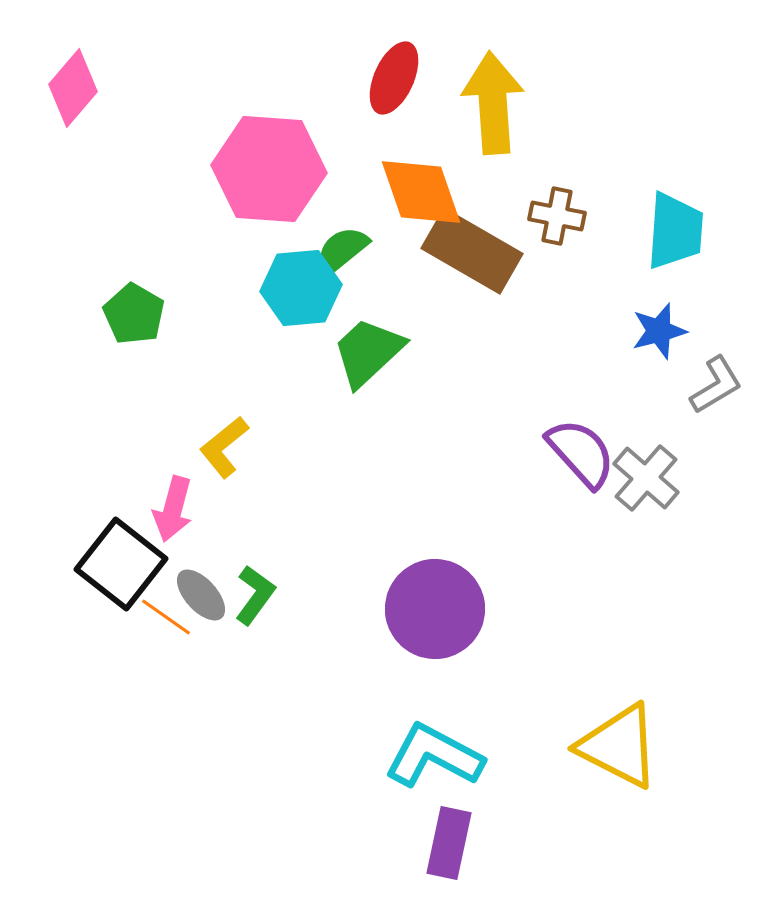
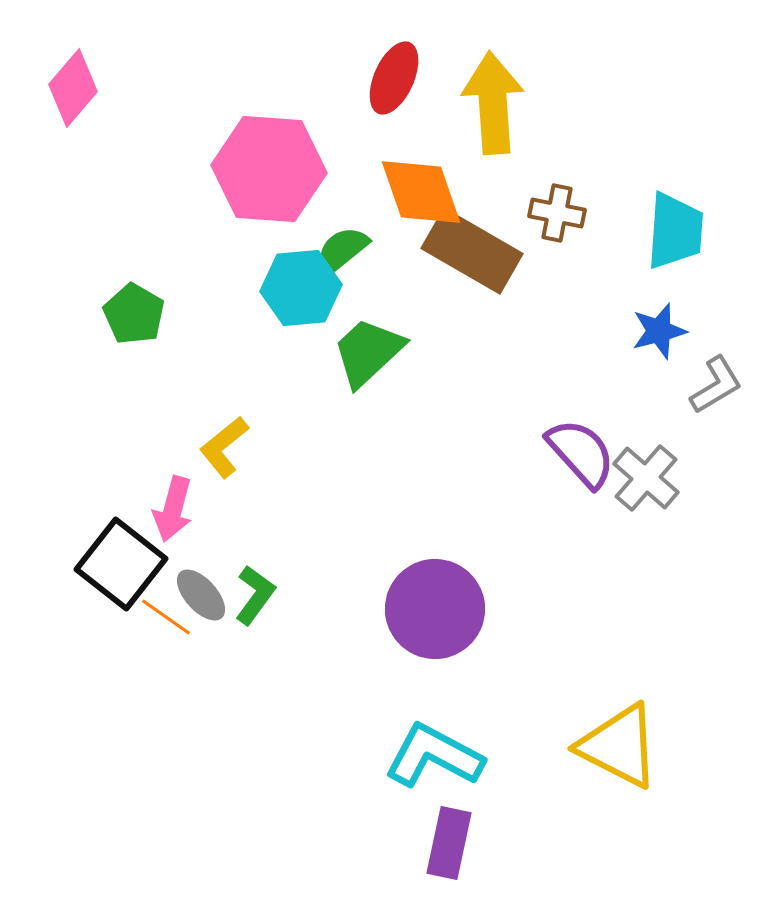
brown cross: moved 3 px up
